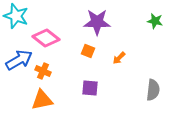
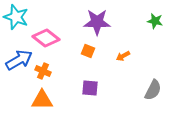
cyan star: moved 1 px down
orange arrow: moved 4 px right, 2 px up; rotated 16 degrees clockwise
gray semicircle: rotated 20 degrees clockwise
orange triangle: rotated 10 degrees clockwise
